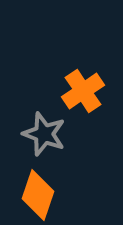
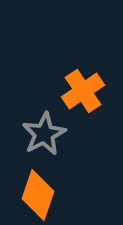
gray star: rotated 24 degrees clockwise
